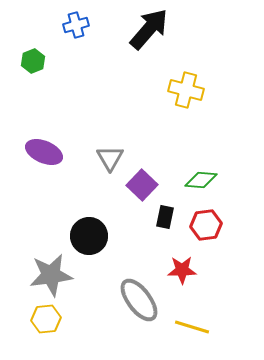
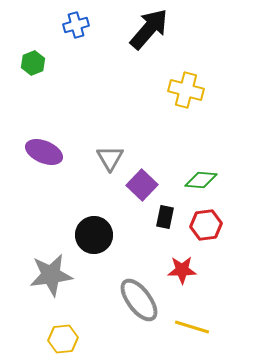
green hexagon: moved 2 px down
black circle: moved 5 px right, 1 px up
yellow hexagon: moved 17 px right, 20 px down
